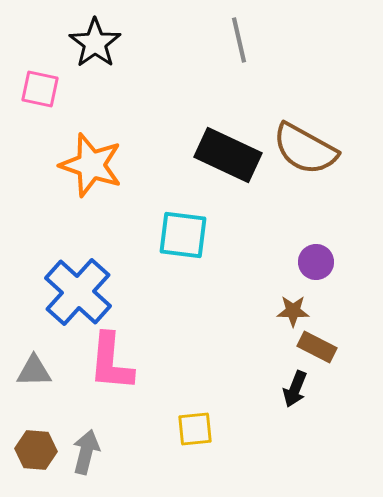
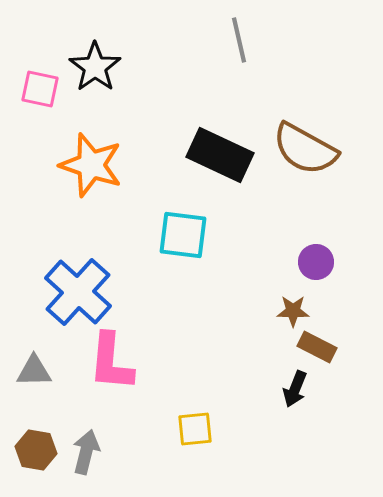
black star: moved 24 px down
black rectangle: moved 8 px left
brown hexagon: rotated 6 degrees clockwise
